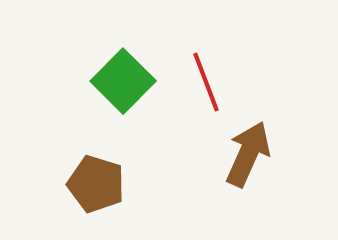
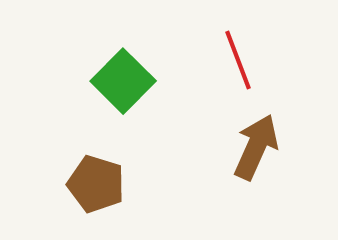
red line: moved 32 px right, 22 px up
brown arrow: moved 8 px right, 7 px up
